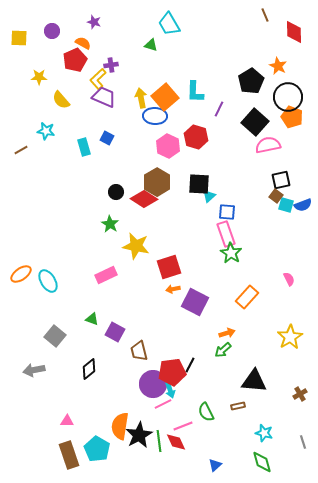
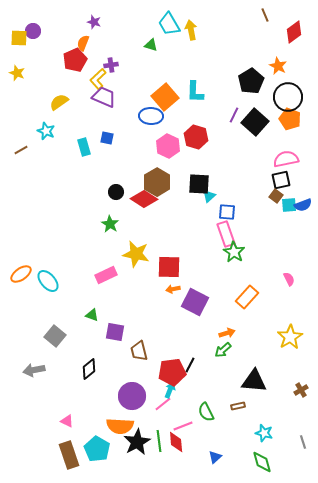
purple circle at (52, 31): moved 19 px left
red diamond at (294, 32): rotated 55 degrees clockwise
orange semicircle at (83, 43): rotated 98 degrees counterclockwise
yellow star at (39, 77): moved 22 px left, 4 px up; rotated 21 degrees clockwise
yellow arrow at (141, 98): moved 50 px right, 68 px up
yellow semicircle at (61, 100): moved 2 px left, 2 px down; rotated 96 degrees clockwise
purple line at (219, 109): moved 15 px right, 6 px down
blue ellipse at (155, 116): moved 4 px left
orange pentagon at (292, 117): moved 2 px left, 2 px down
cyan star at (46, 131): rotated 12 degrees clockwise
blue square at (107, 138): rotated 16 degrees counterclockwise
pink semicircle at (268, 145): moved 18 px right, 14 px down
cyan square at (286, 205): moved 3 px right; rotated 21 degrees counterclockwise
yellow star at (136, 246): moved 8 px down
green star at (231, 253): moved 3 px right, 1 px up
red square at (169, 267): rotated 20 degrees clockwise
cyan ellipse at (48, 281): rotated 10 degrees counterclockwise
green triangle at (92, 319): moved 4 px up
purple square at (115, 332): rotated 18 degrees counterclockwise
purple circle at (153, 384): moved 21 px left, 12 px down
cyan arrow at (170, 390): rotated 140 degrees counterclockwise
brown cross at (300, 394): moved 1 px right, 4 px up
pink line at (163, 404): rotated 12 degrees counterclockwise
pink triangle at (67, 421): rotated 24 degrees clockwise
orange semicircle at (120, 426): rotated 96 degrees counterclockwise
black star at (139, 435): moved 2 px left, 7 px down
red diamond at (176, 442): rotated 20 degrees clockwise
blue triangle at (215, 465): moved 8 px up
